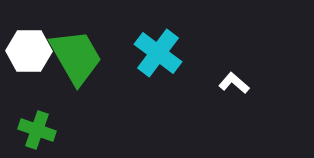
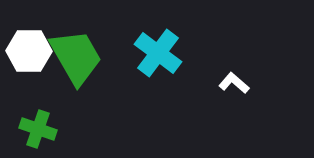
green cross: moved 1 px right, 1 px up
